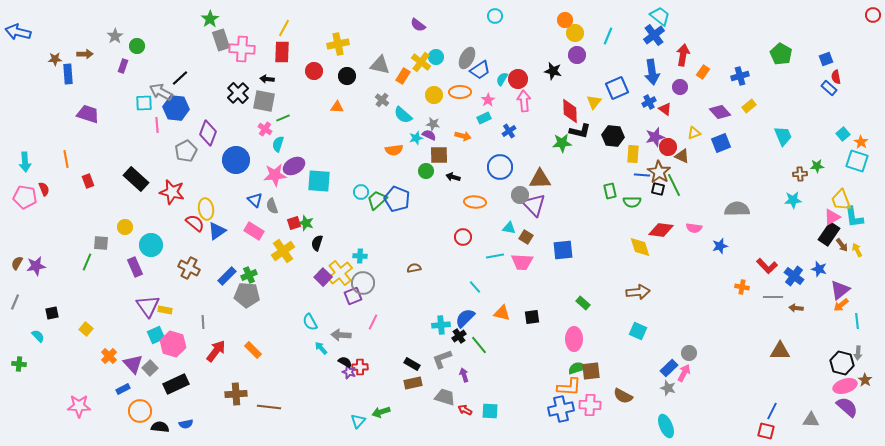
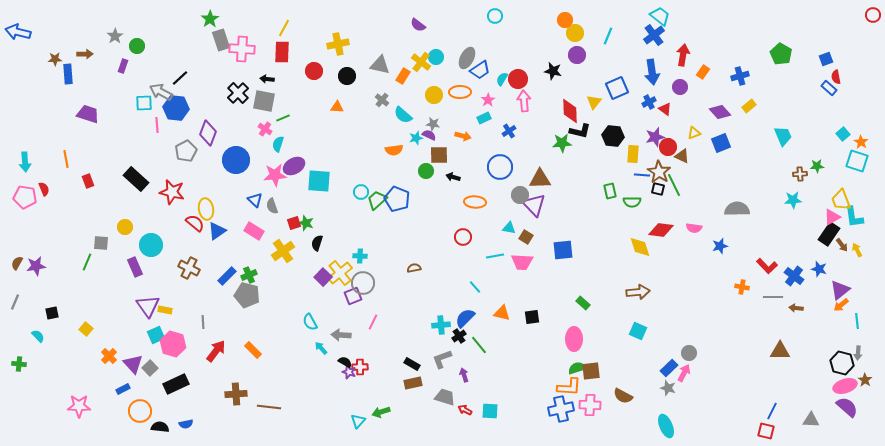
gray pentagon at (247, 295): rotated 10 degrees clockwise
